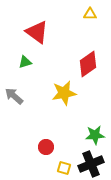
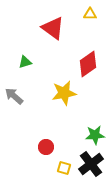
red triangle: moved 16 px right, 4 px up
black cross: rotated 15 degrees counterclockwise
